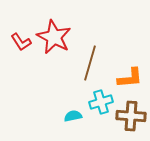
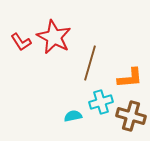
brown cross: rotated 12 degrees clockwise
